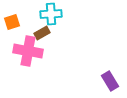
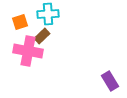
cyan cross: moved 3 px left
orange square: moved 8 px right
brown rectangle: moved 3 px down; rotated 14 degrees counterclockwise
